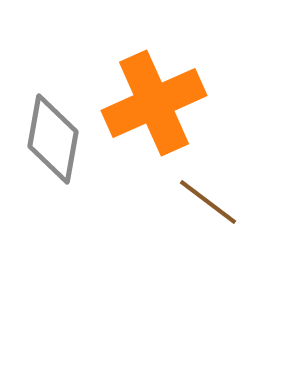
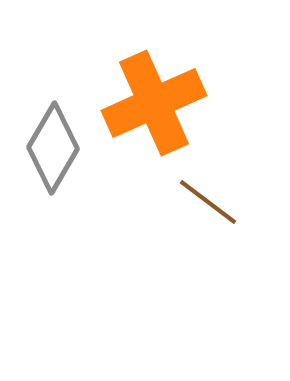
gray diamond: moved 9 px down; rotated 20 degrees clockwise
